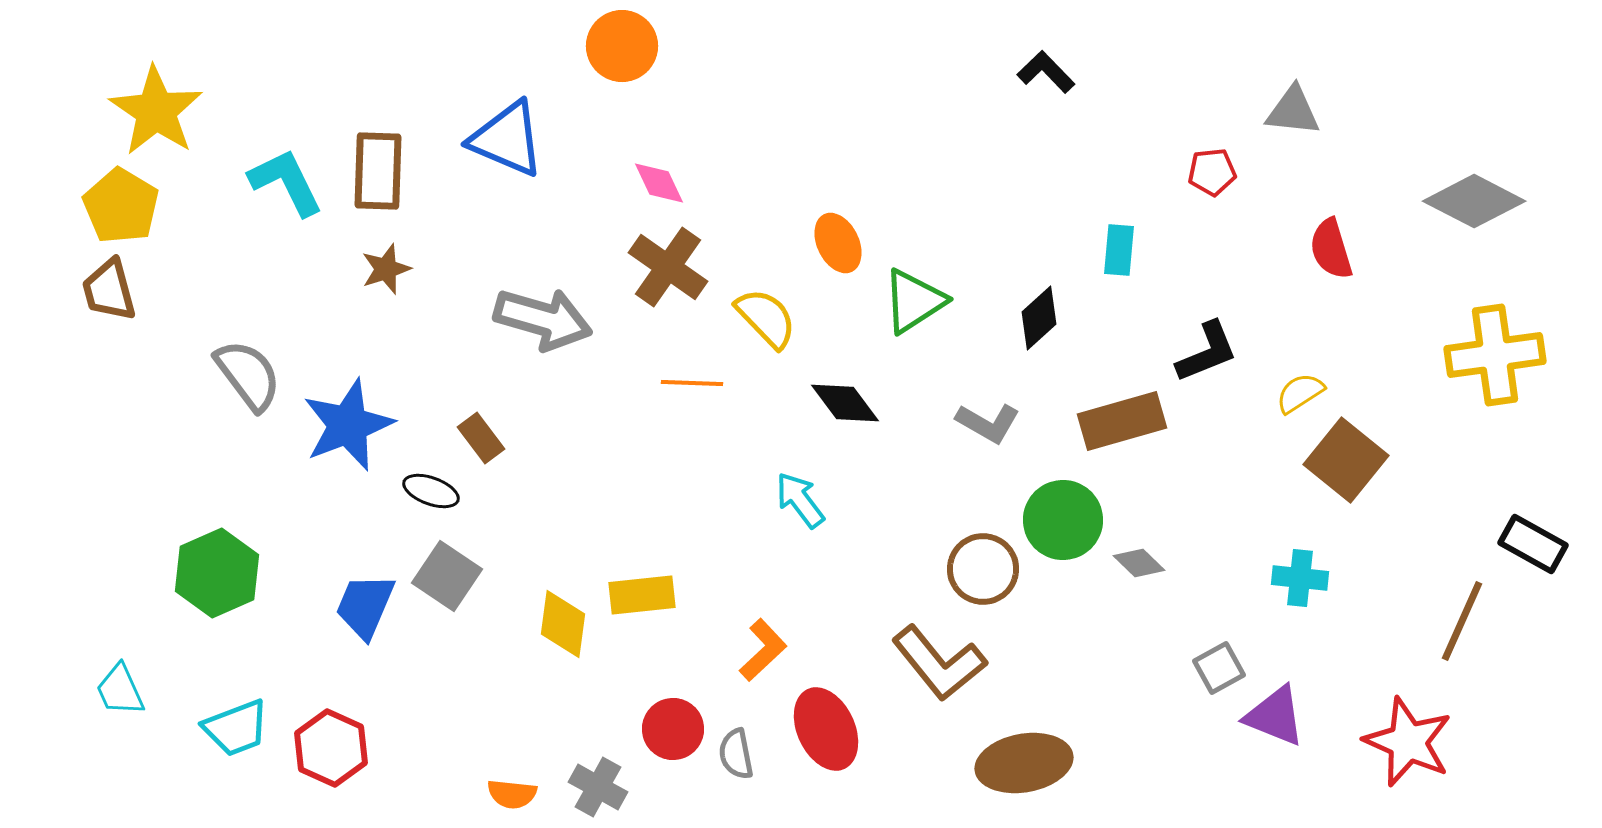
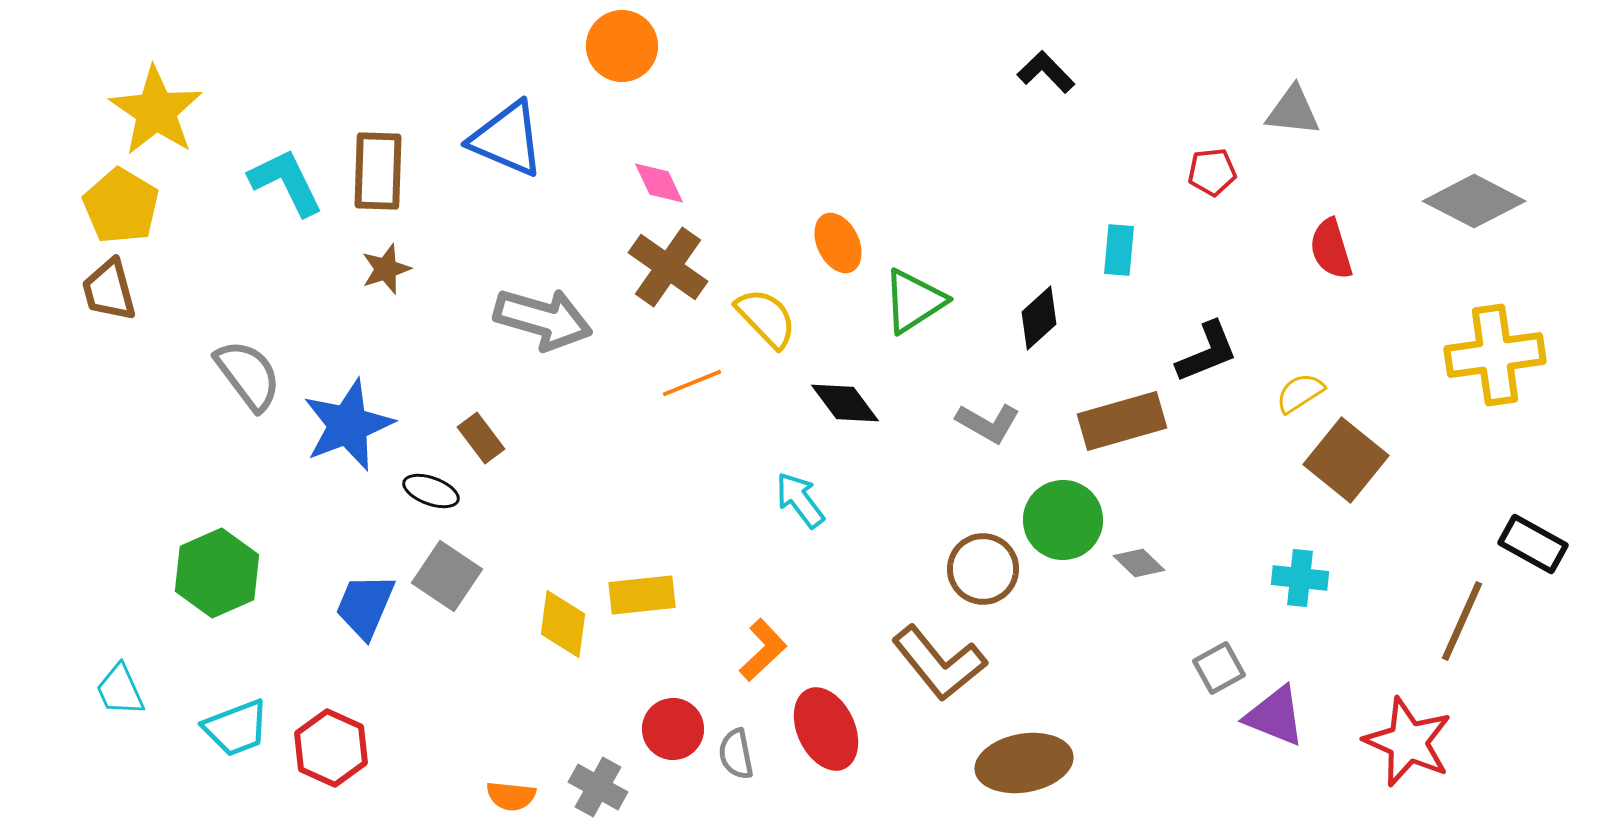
orange line at (692, 383): rotated 24 degrees counterclockwise
orange semicircle at (512, 794): moved 1 px left, 2 px down
